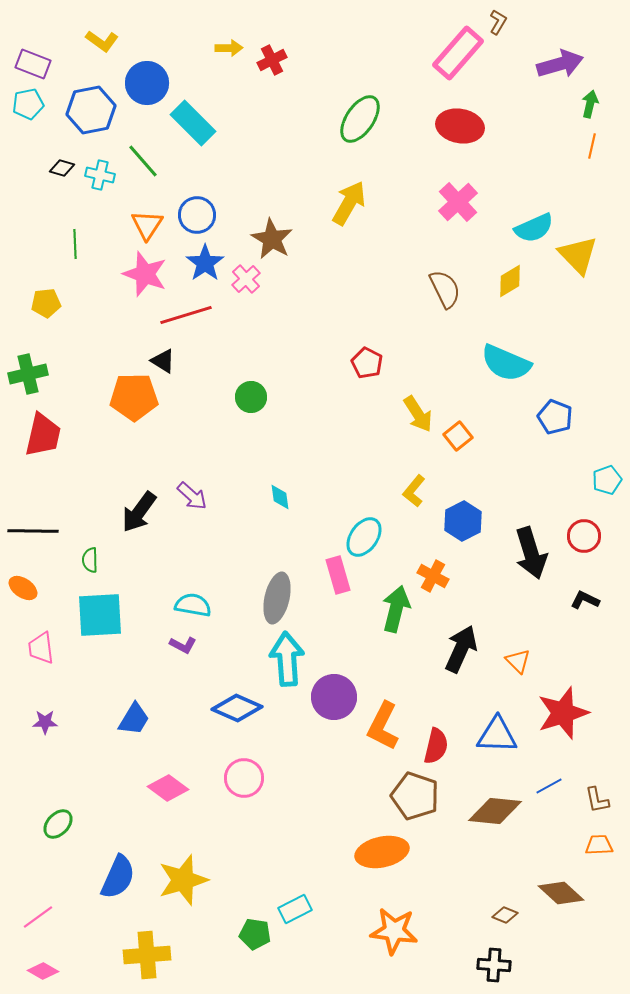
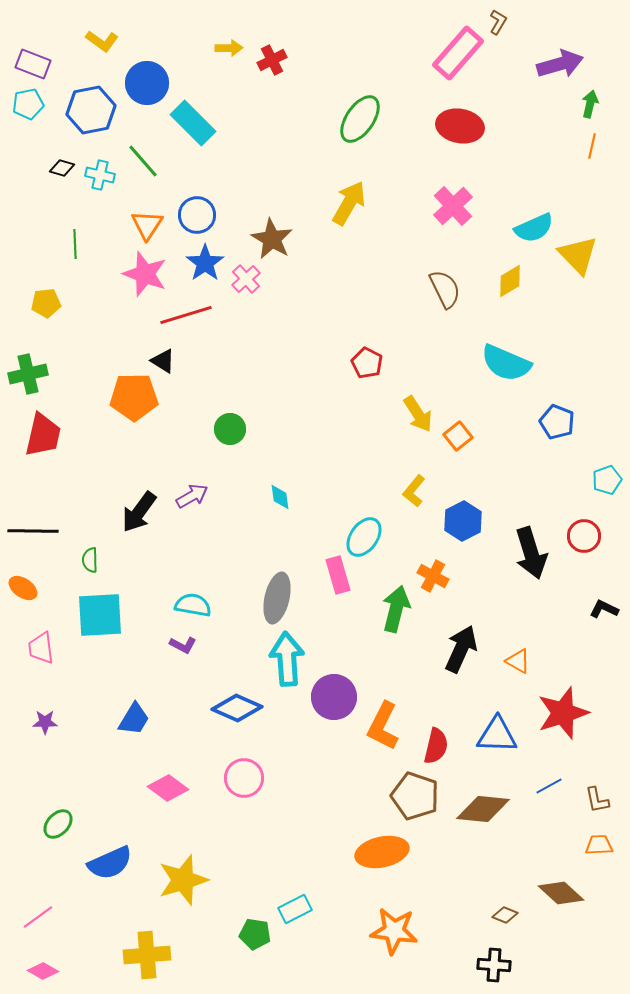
pink cross at (458, 202): moved 5 px left, 4 px down
green circle at (251, 397): moved 21 px left, 32 px down
blue pentagon at (555, 417): moved 2 px right, 5 px down
purple arrow at (192, 496): rotated 72 degrees counterclockwise
black L-shape at (585, 600): moved 19 px right, 9 px down
orange triangle at (518, 661): rotated 16 degrees counterclockwise
brown diamond at (495, 811): moved 12 px left, 2 px up
blue semicircle at (118, 877): moved 8 px left, 14 px up; rotated 42 degrees clockwise
